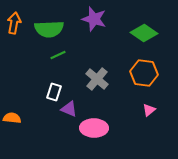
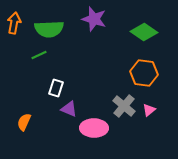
green diamond: moved 1 px up
green line: moved 19 px left
gray cross: moved 27 px right, 27 px down
white rectangle: moved 2 px right, 4 px up
orange semicircle: moved 12 px right, 4 px down; rotated 72 degrees counterclockwise
